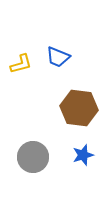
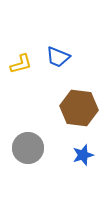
gray circle: moved 5 px left, 9 px up
